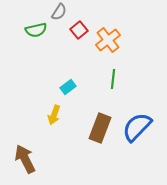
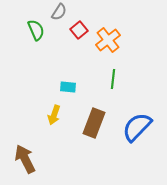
green semicircle: rotated 100 degrees counterclockwise
cyan rectangle: rotated 42 degrees clockwise
brown rectangle: moved 6 px left, 5 px up
